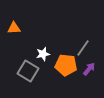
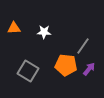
gray line: moved 2 px up
white star: moved 1 px right, 22 px up; rotated 16 degrees clockwise
